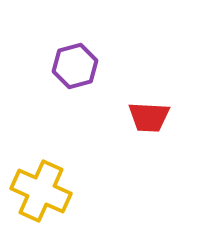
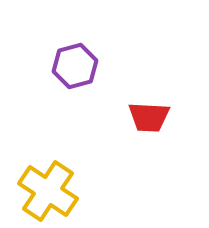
yellow cross: moved 7 px right; rotated 10 degrees clockwise
